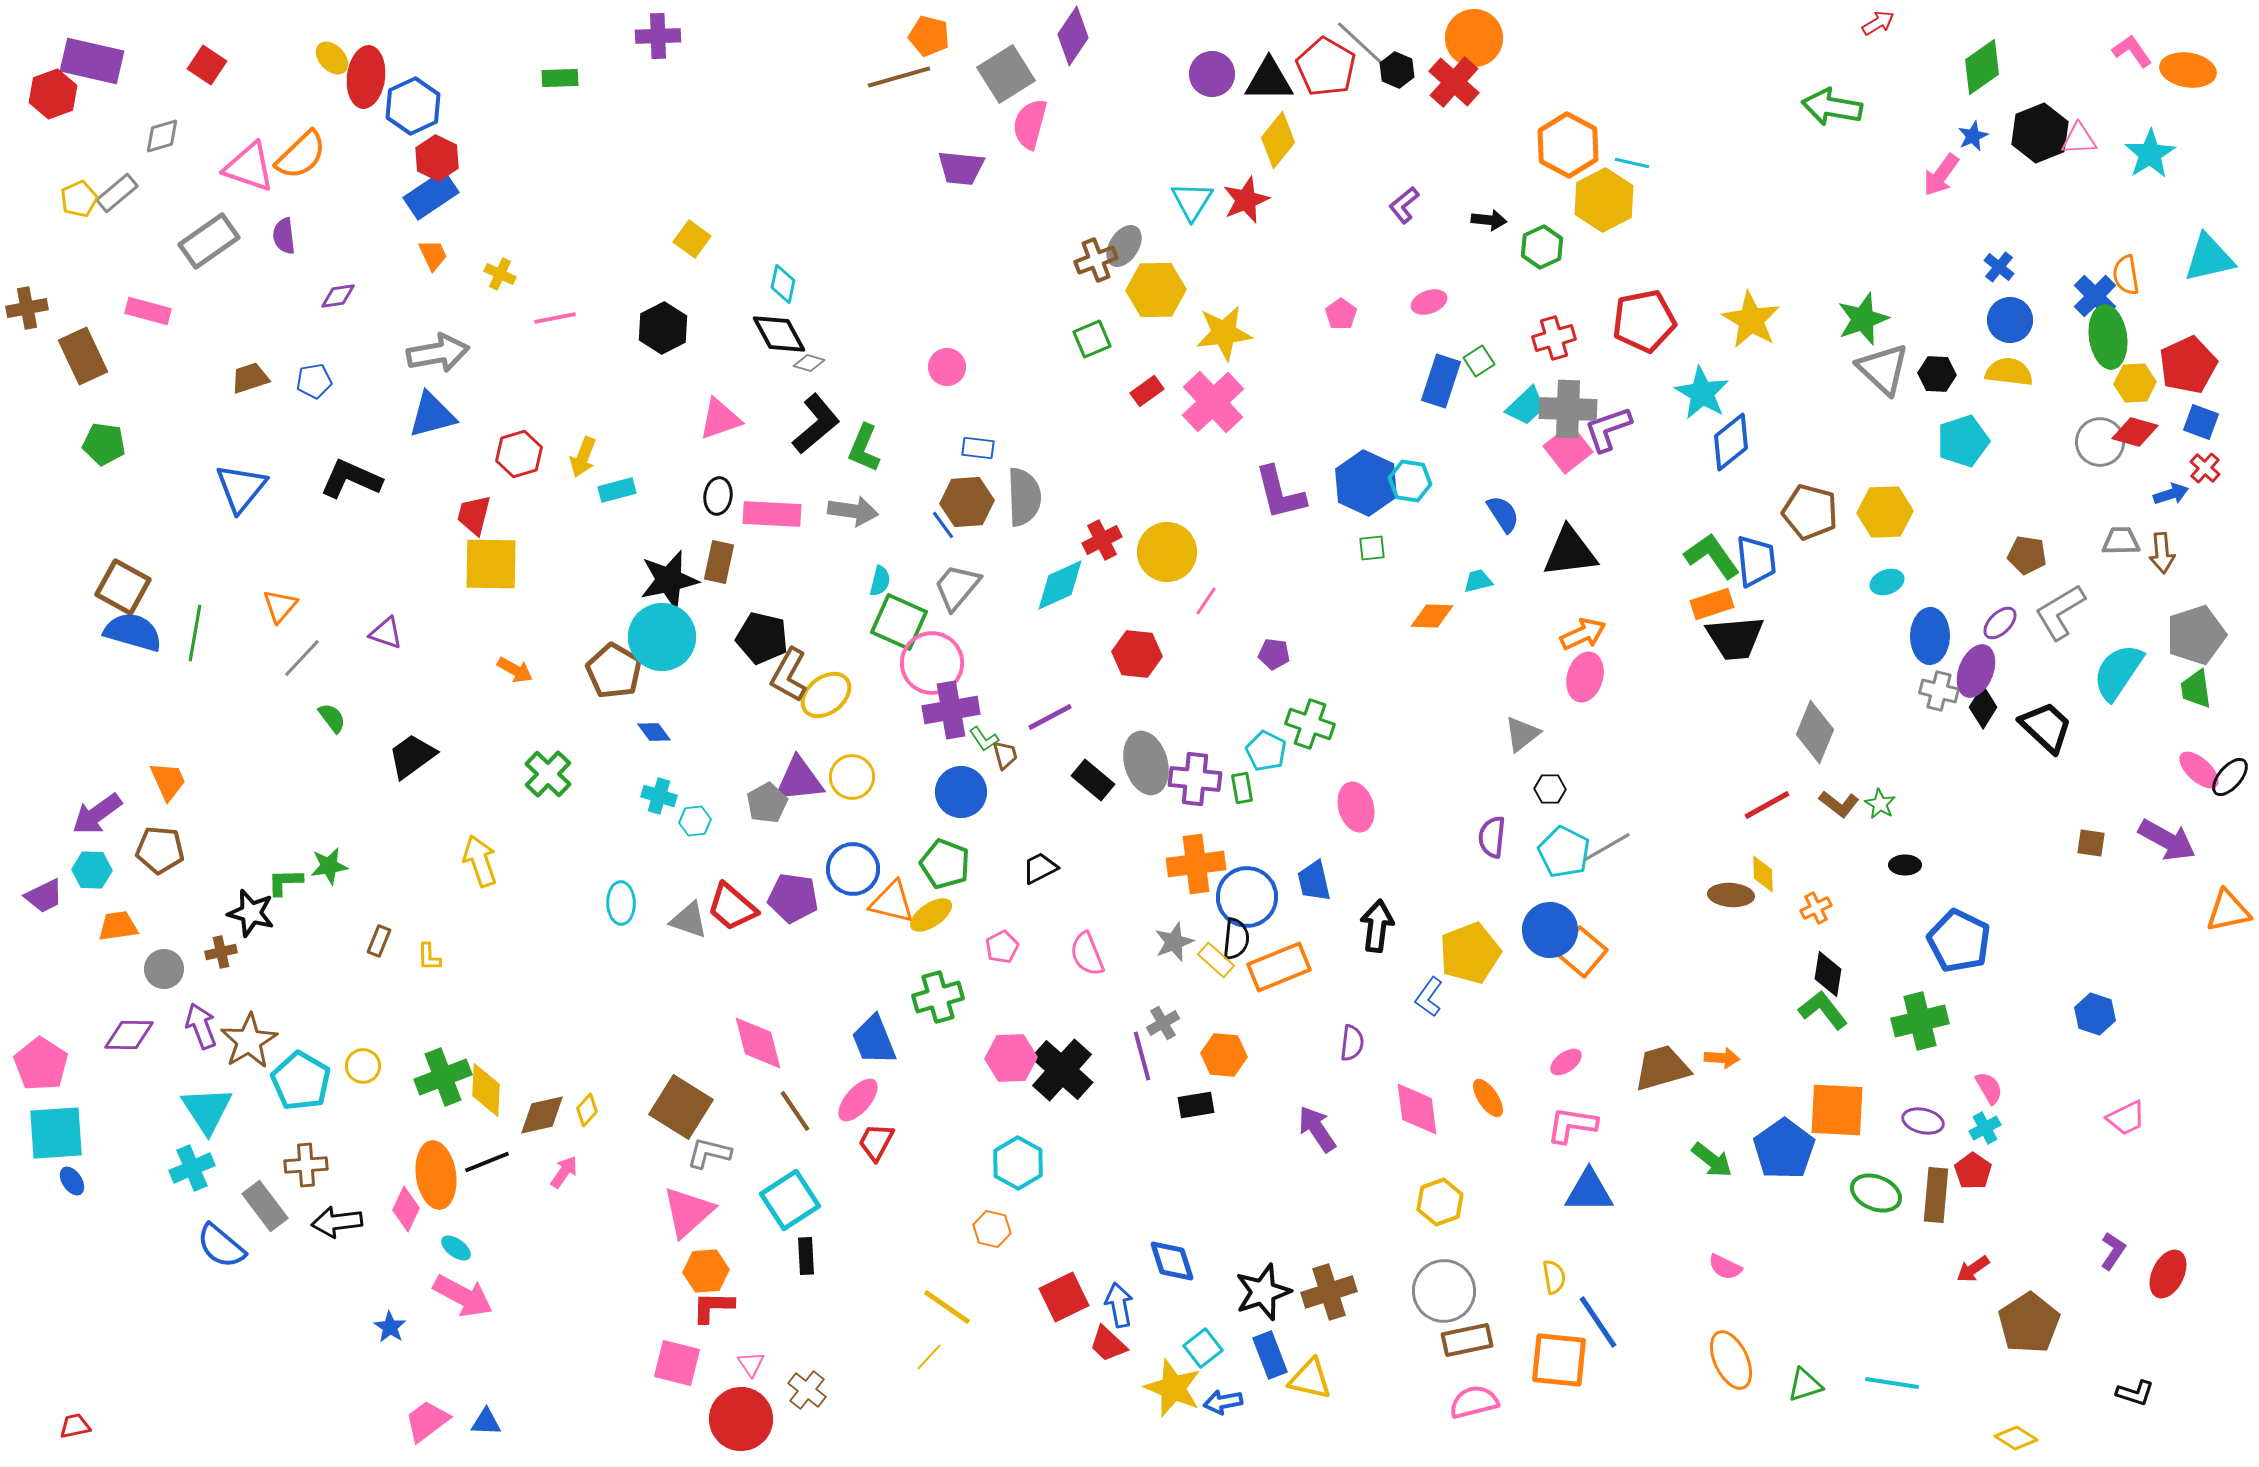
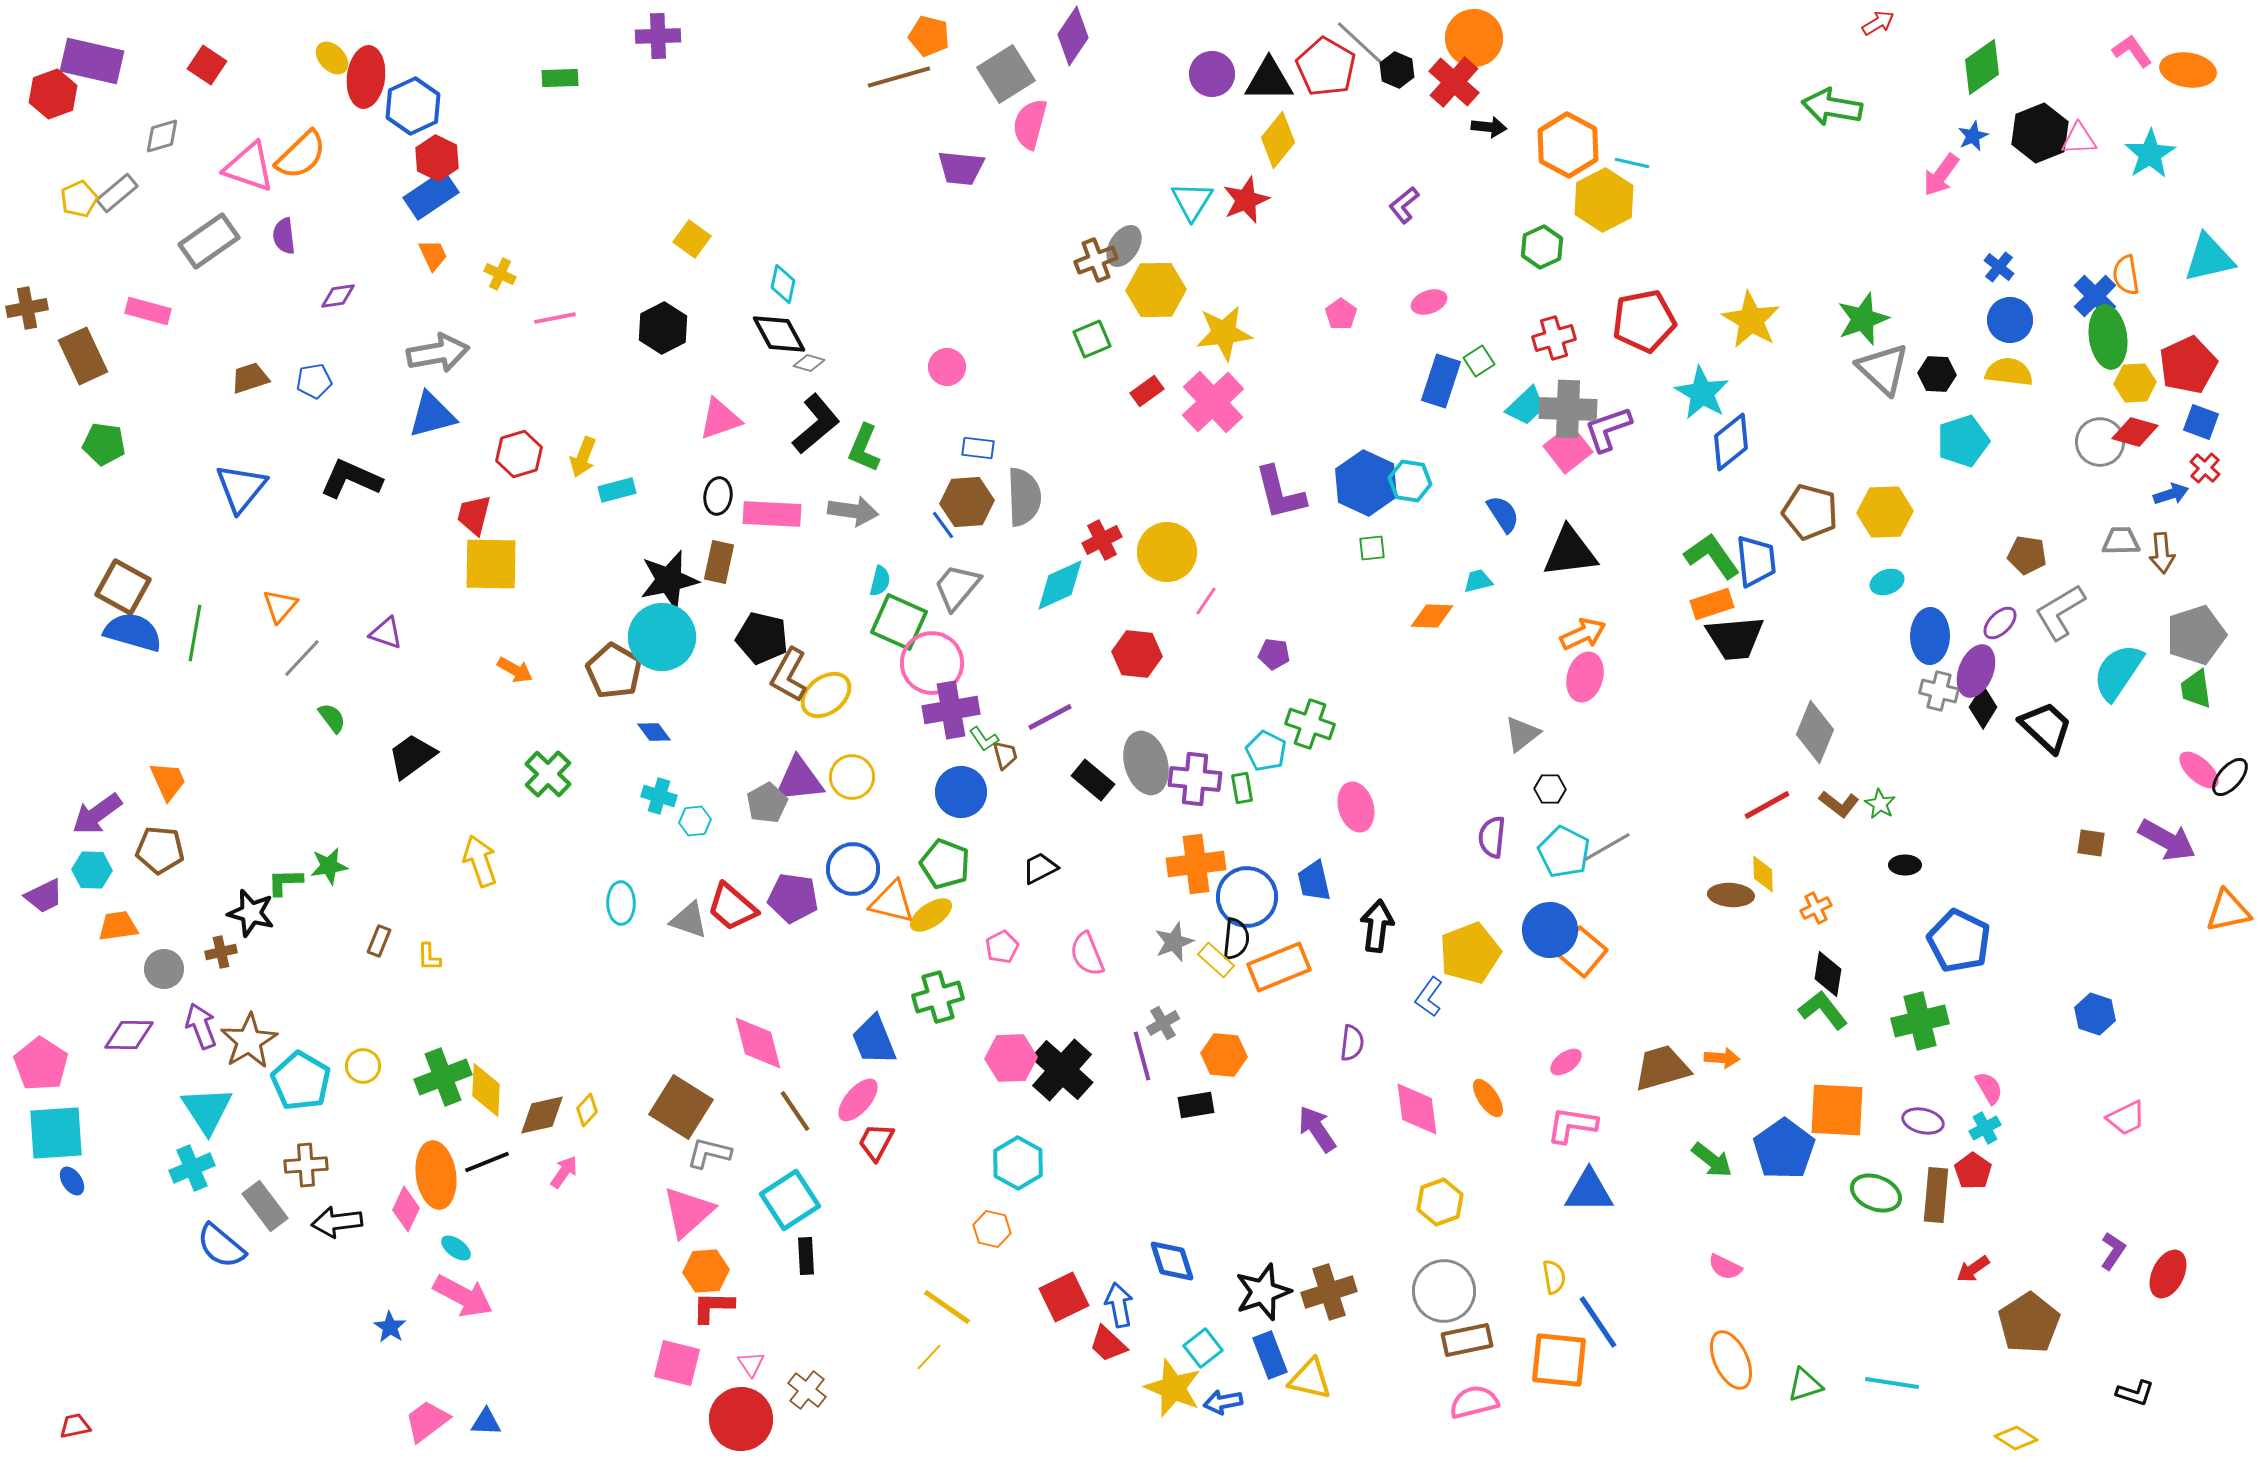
black arrow at (1489, 220): moved 93 px up
